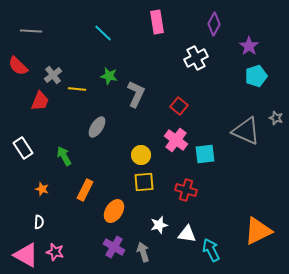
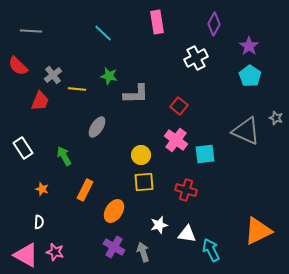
cyan pentagon: moved 6 px left; rotated 20 degrees counterclockwise
gray L-shape: rotated 64 degrees clockwise
